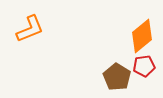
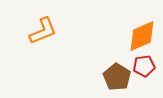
orange L-shape: moved 13 px right, 2 px down
orange diamond: rotated 16 degrees clockwise
